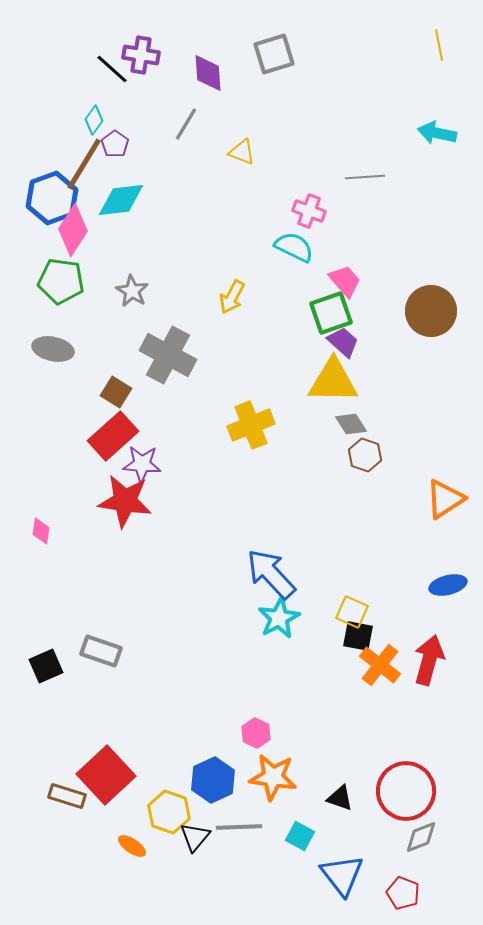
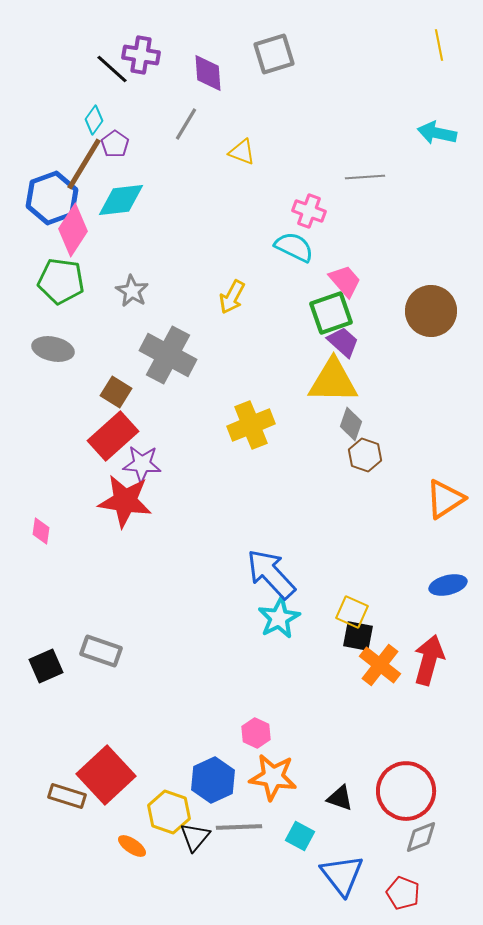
gray diamond at (351, 424): rotated 52 degrees clockwise
